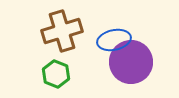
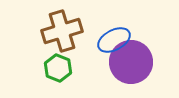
blue ellipse: rotated 16 degrees counterclockwise
green hexagon: moved 2 px right, 6 px up
